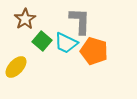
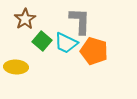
yellow ellipse: rotated 50 degrees clockwise
